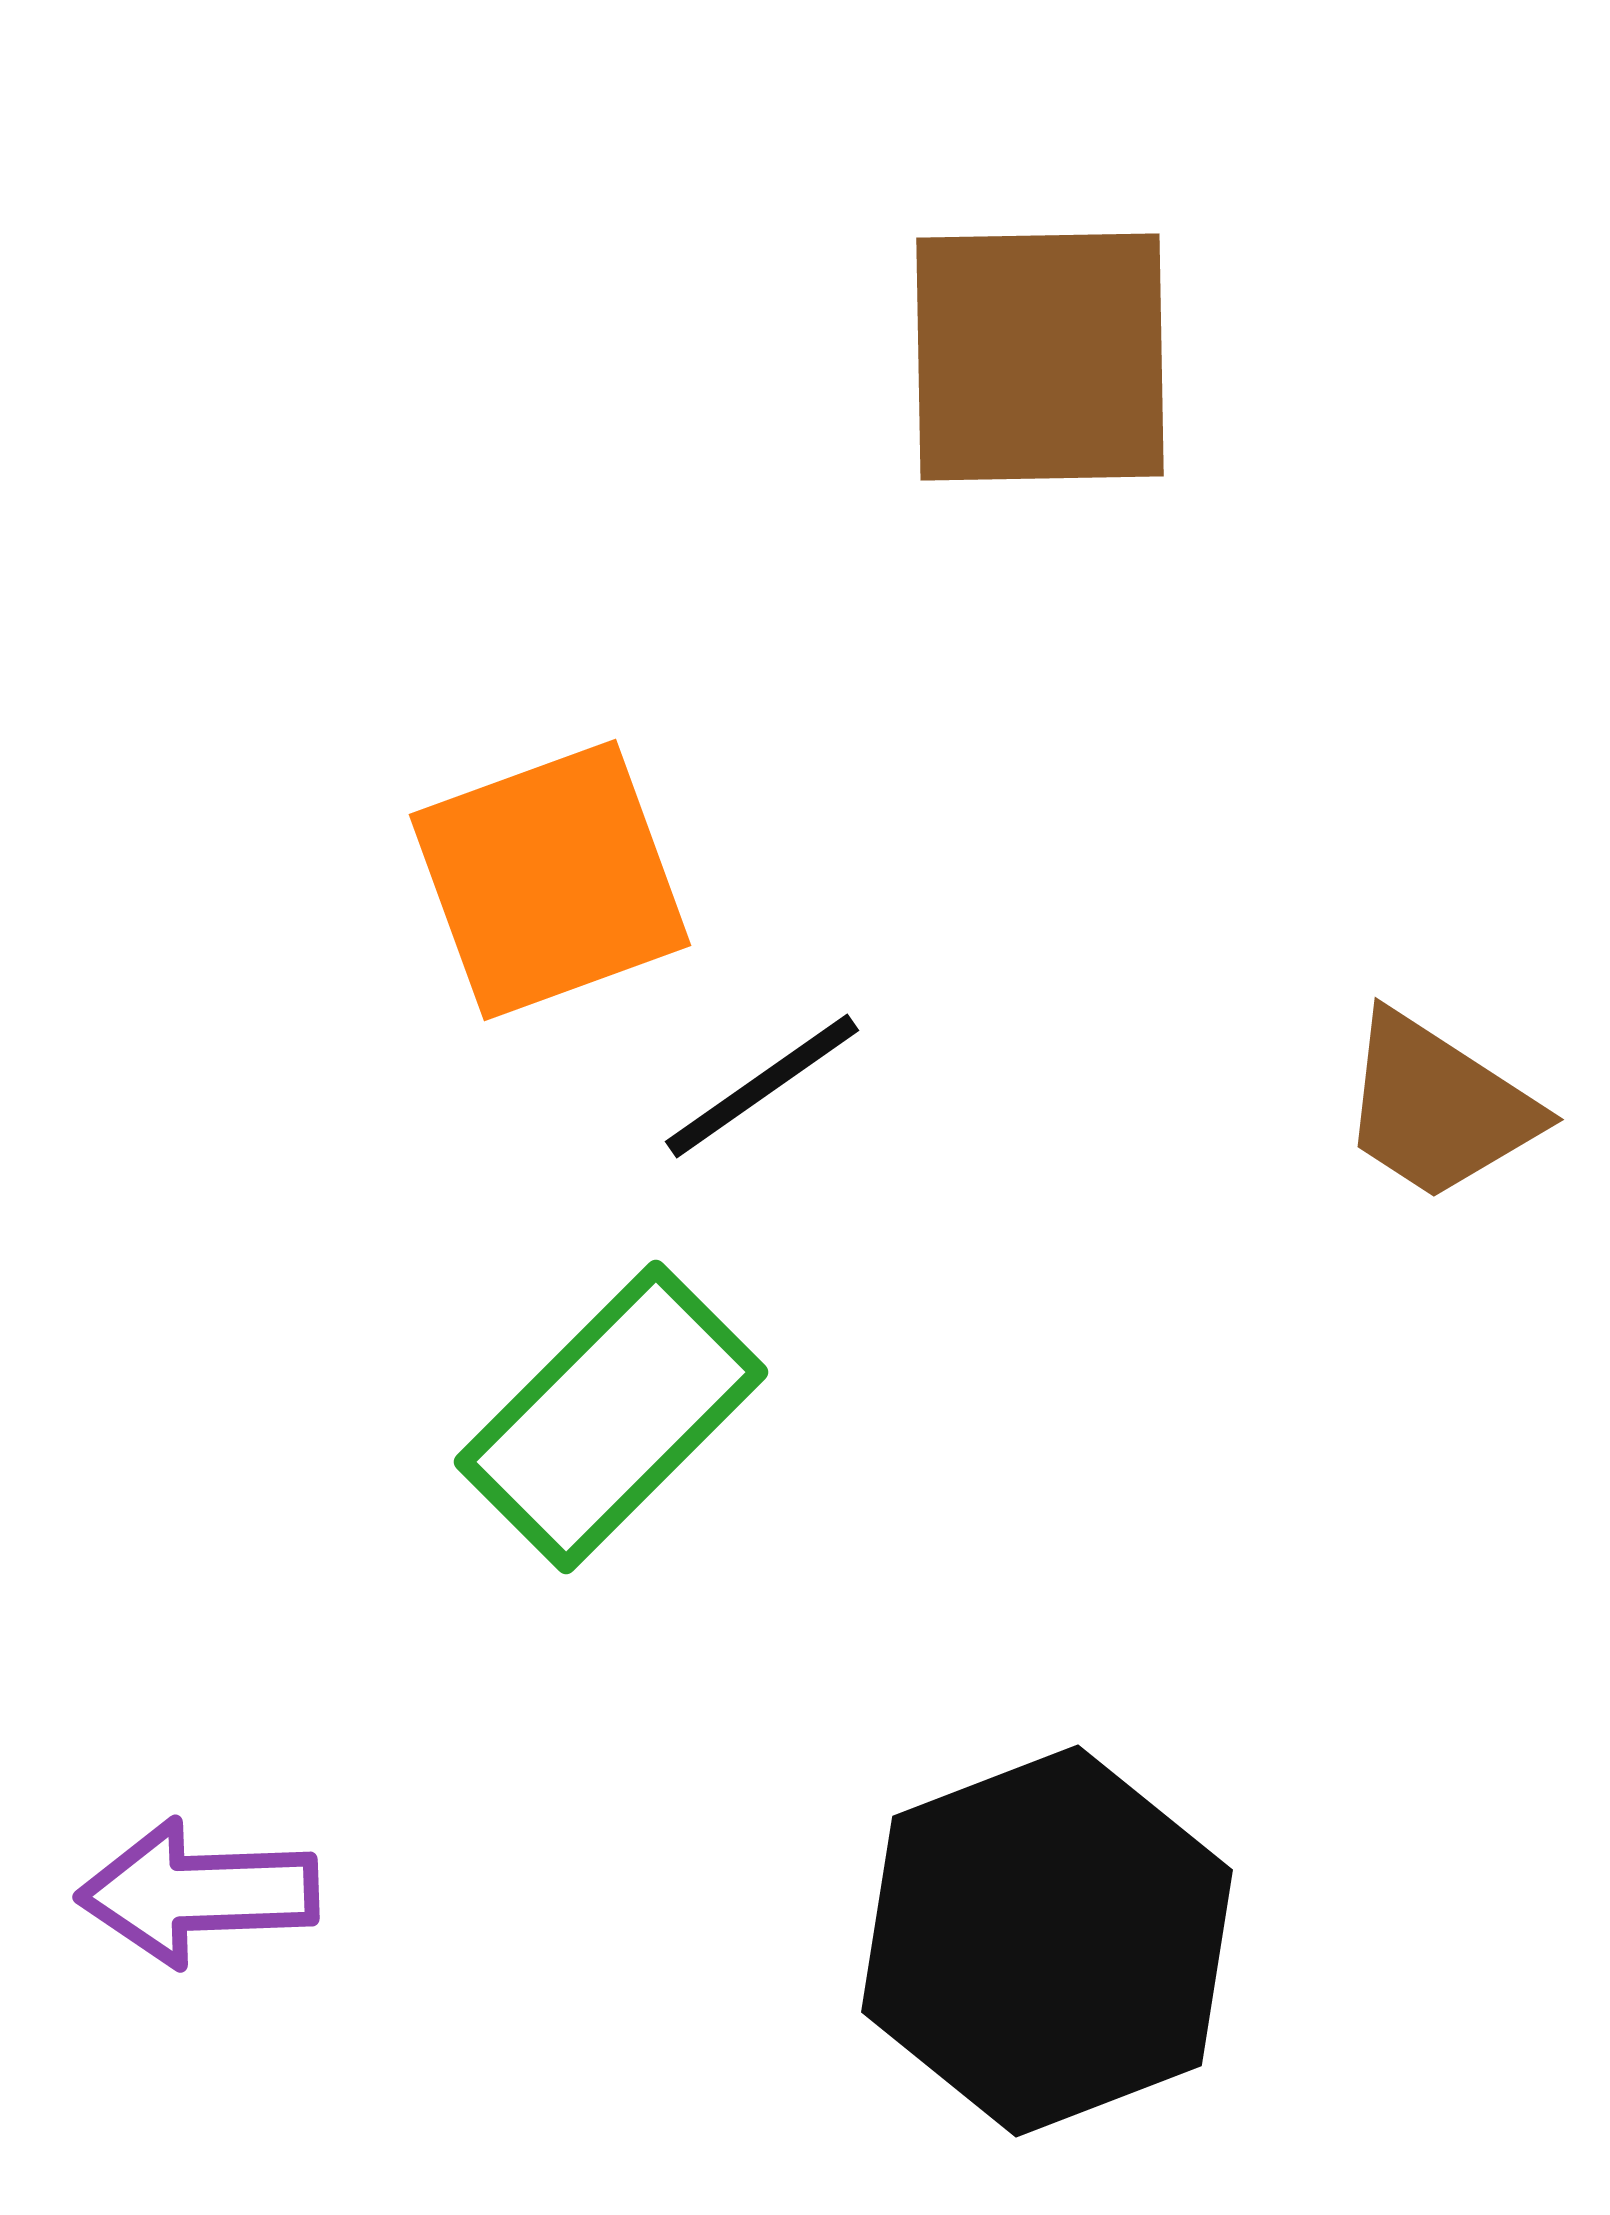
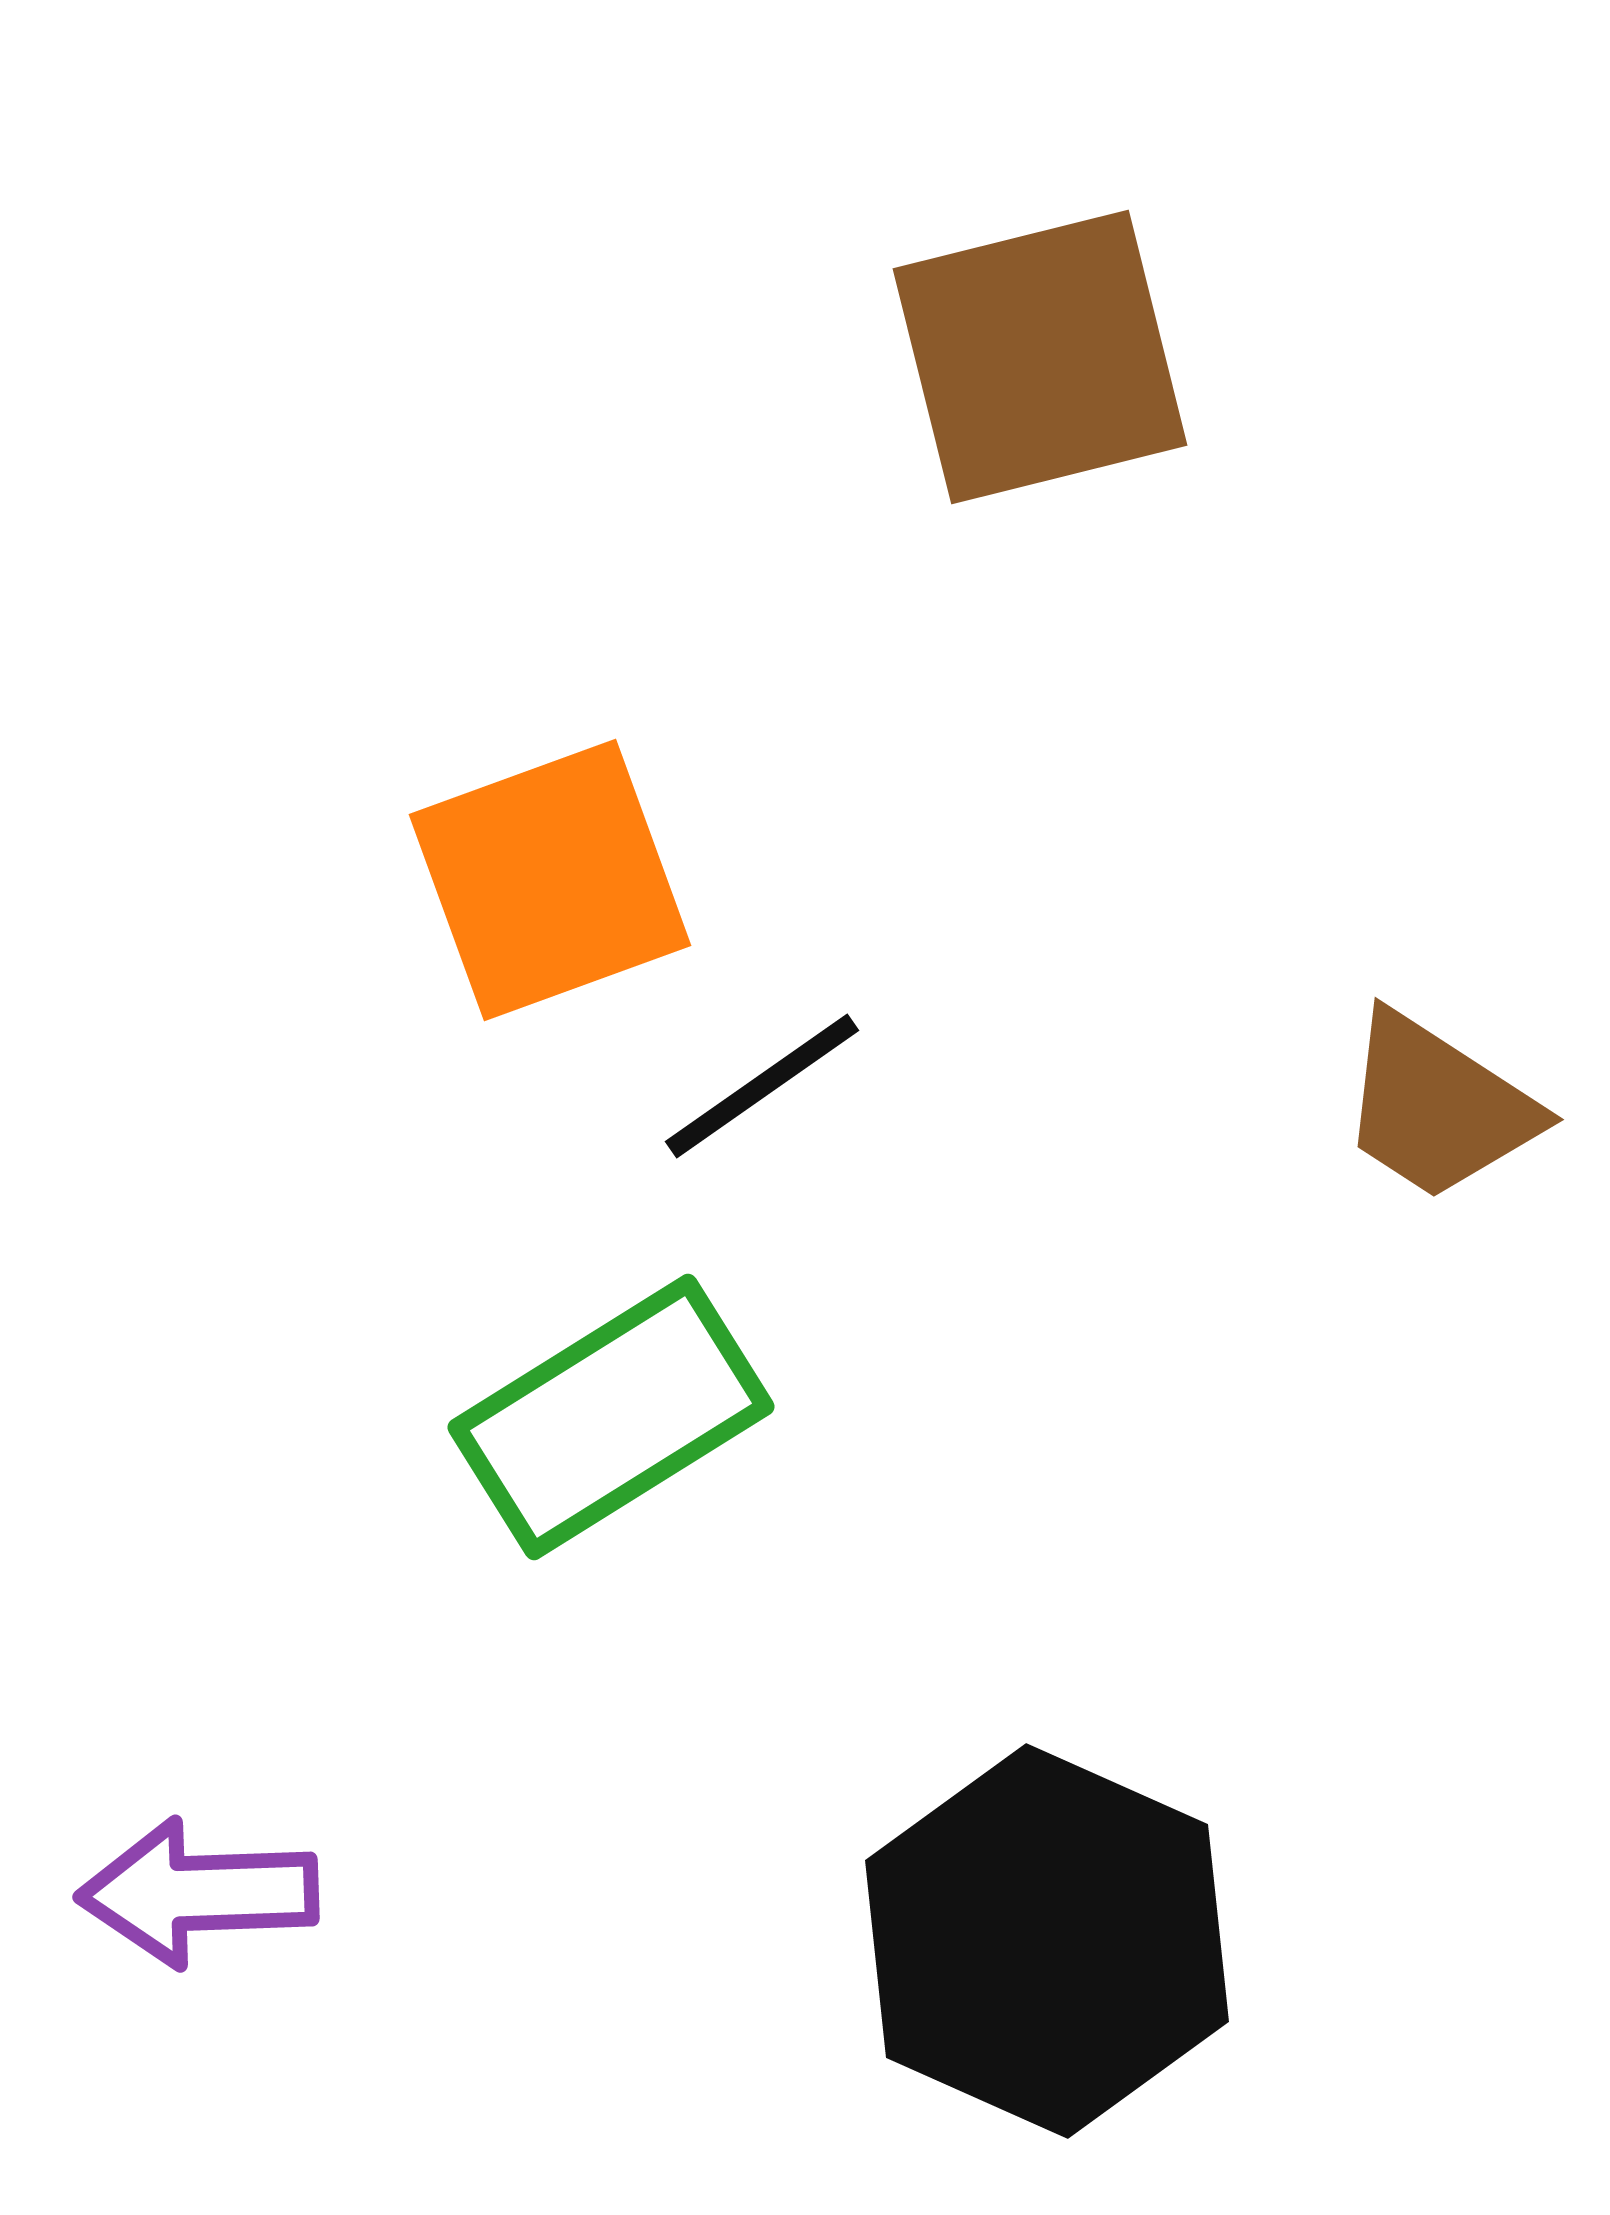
brown square: rotated 13 degrees counterclockwise
green rectangle: rotated 13 degrees clockwise
black hexagon: rotated 15 degrees counterclockwise
